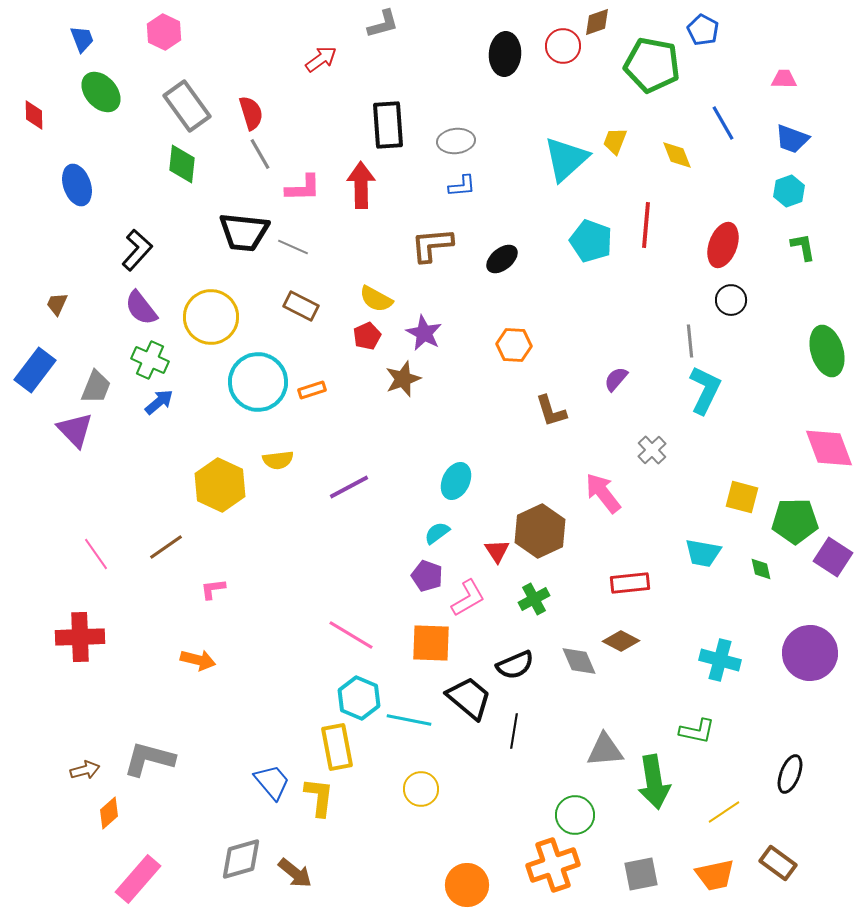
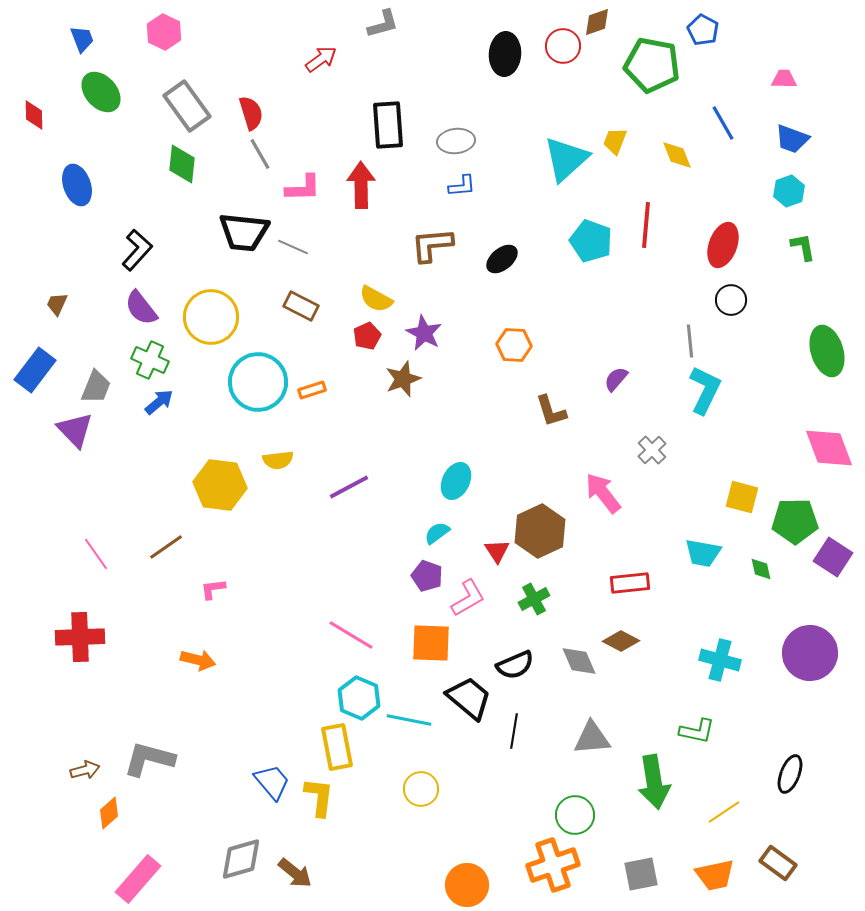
yellow hexagon at (220, 485): rotated 18 degrees counterclockwise
gray triangle at (605, 750): moved 13 px left, 12 px up
